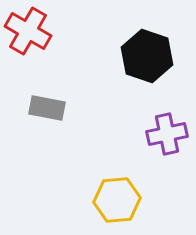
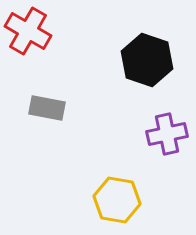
black hexagon: moved 4 px down
yellow hexagon: rotated 15 degrees clockwise
